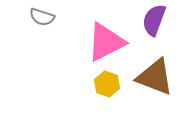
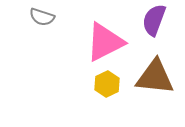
pink triangle: moved 1 px left
brown triangle: rotated 15 degrees counterclockwise
yellow hexagon: rotated 15 degrees clockwise
